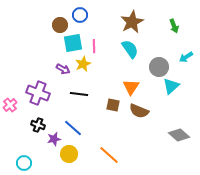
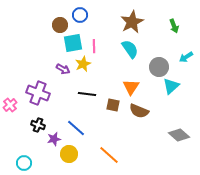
black line: moved 8 px right
blue line: moved 3 px right
